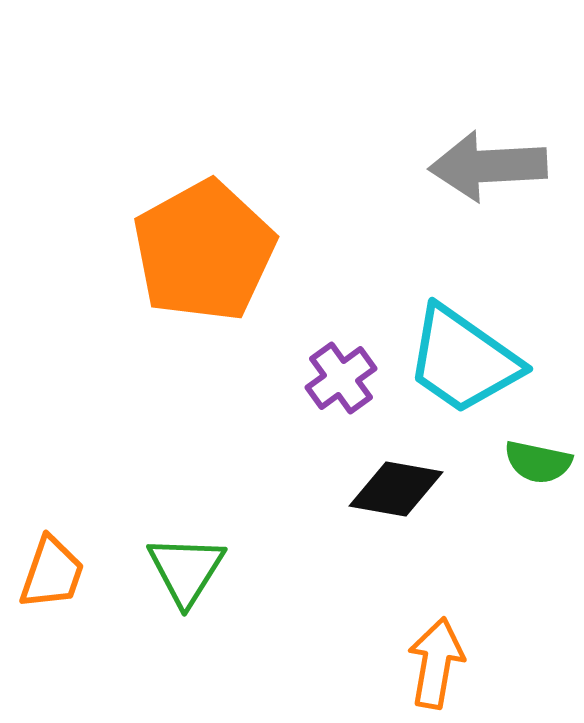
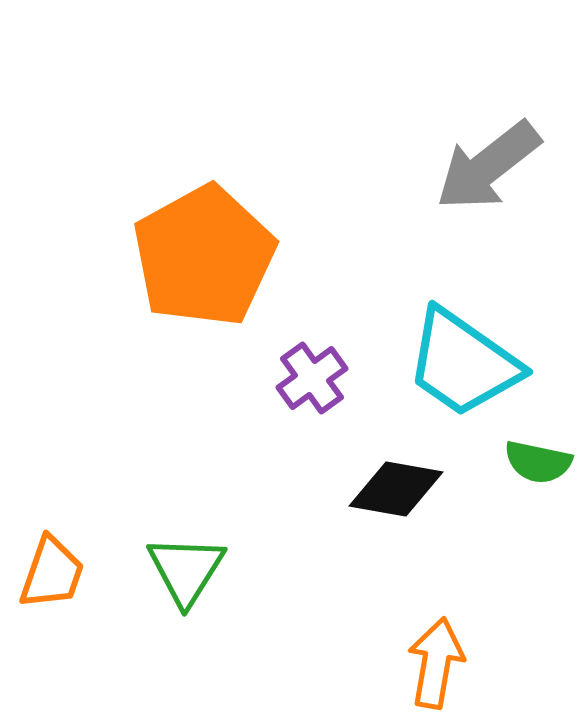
gray arrow: rotated 35 degrees counterclockwise
orange pentagon: moved 5 px down
cyan trapezoid: moved 3 px down
purple cross: moved 29 px left
